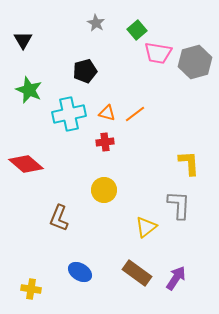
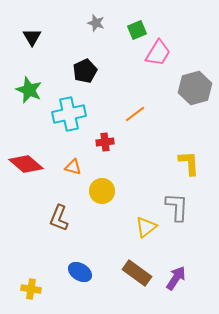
gray star: rotated 12 degrees counterclockwise
green square: rotated 18 degrees clockwise
black triangle: moved 9 px right, 3 px up
pink trapezoid: rotated 68 degrees counterclockwise
gray hexagon: moved 26 px down
black pentagon: rotated 10 degrees counterclockwise
orange triangle: moved 34 px left, 54 px down
yellow circle: moved 2 px left, 1 px down
gray L-shape: moved 2 px left, 2 px down
